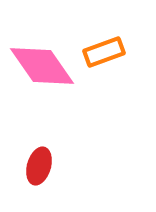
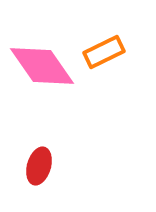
orange rectangle: rotated 6 degrees counterclockwise
